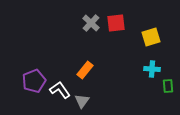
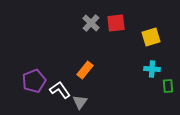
gray triangle: moved 2 px left, 1 px down
